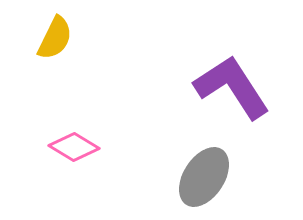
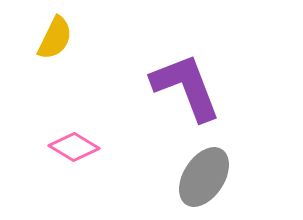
purple L-shape: moved 46 px left; rotated 12 degrees clockwise
